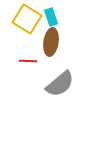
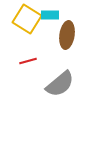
cyan rectangle: moved 1 px left, 2 px up; rotated 72 degrees counterclockwise
brown ellipse: moved 16 px right, 7 px up
red line: rotated 18 degrees counterclockwise
